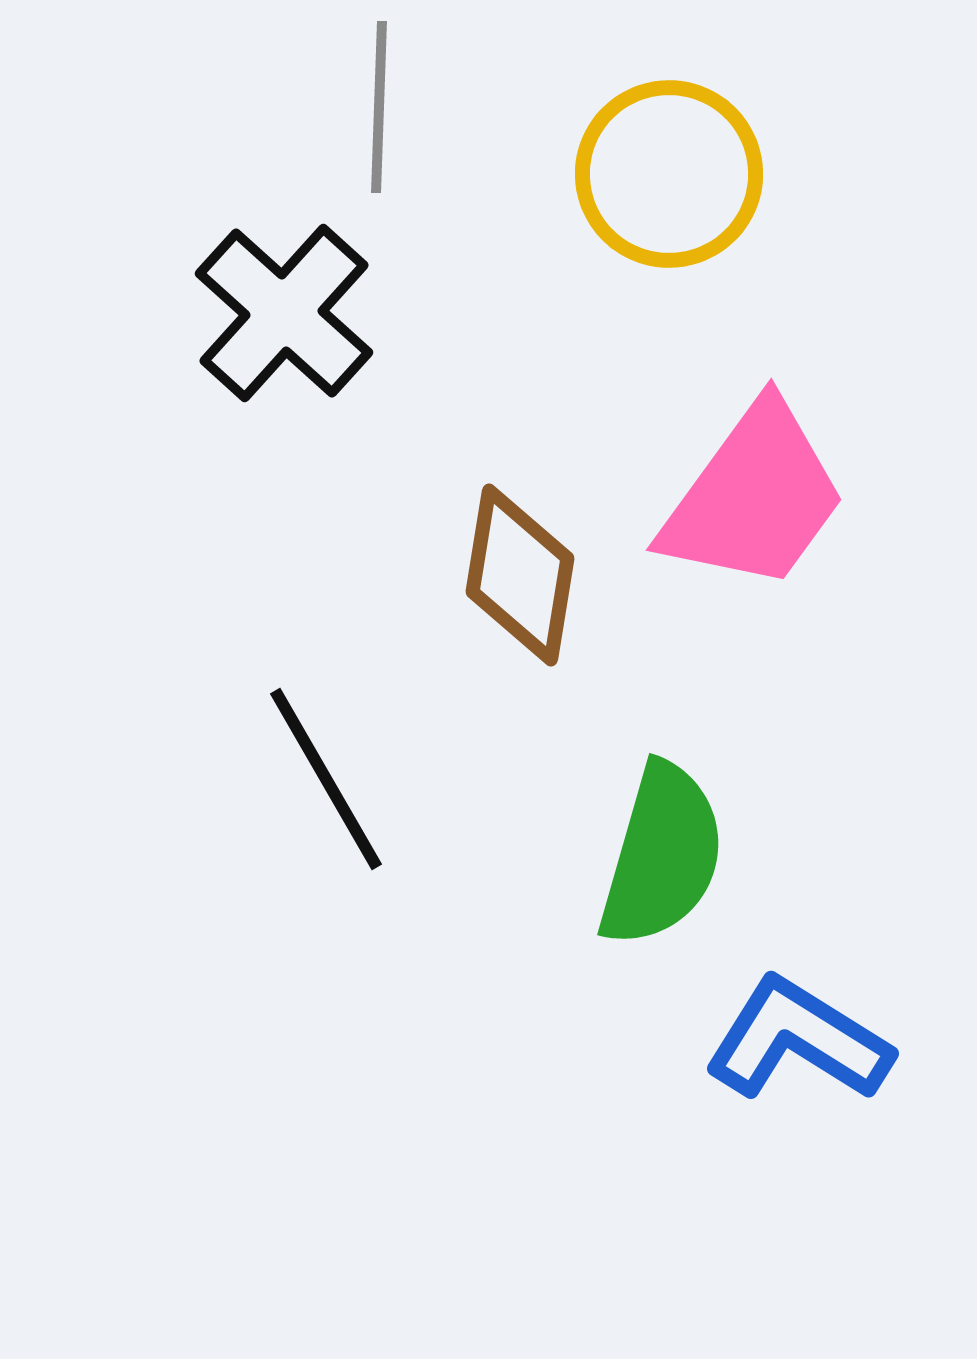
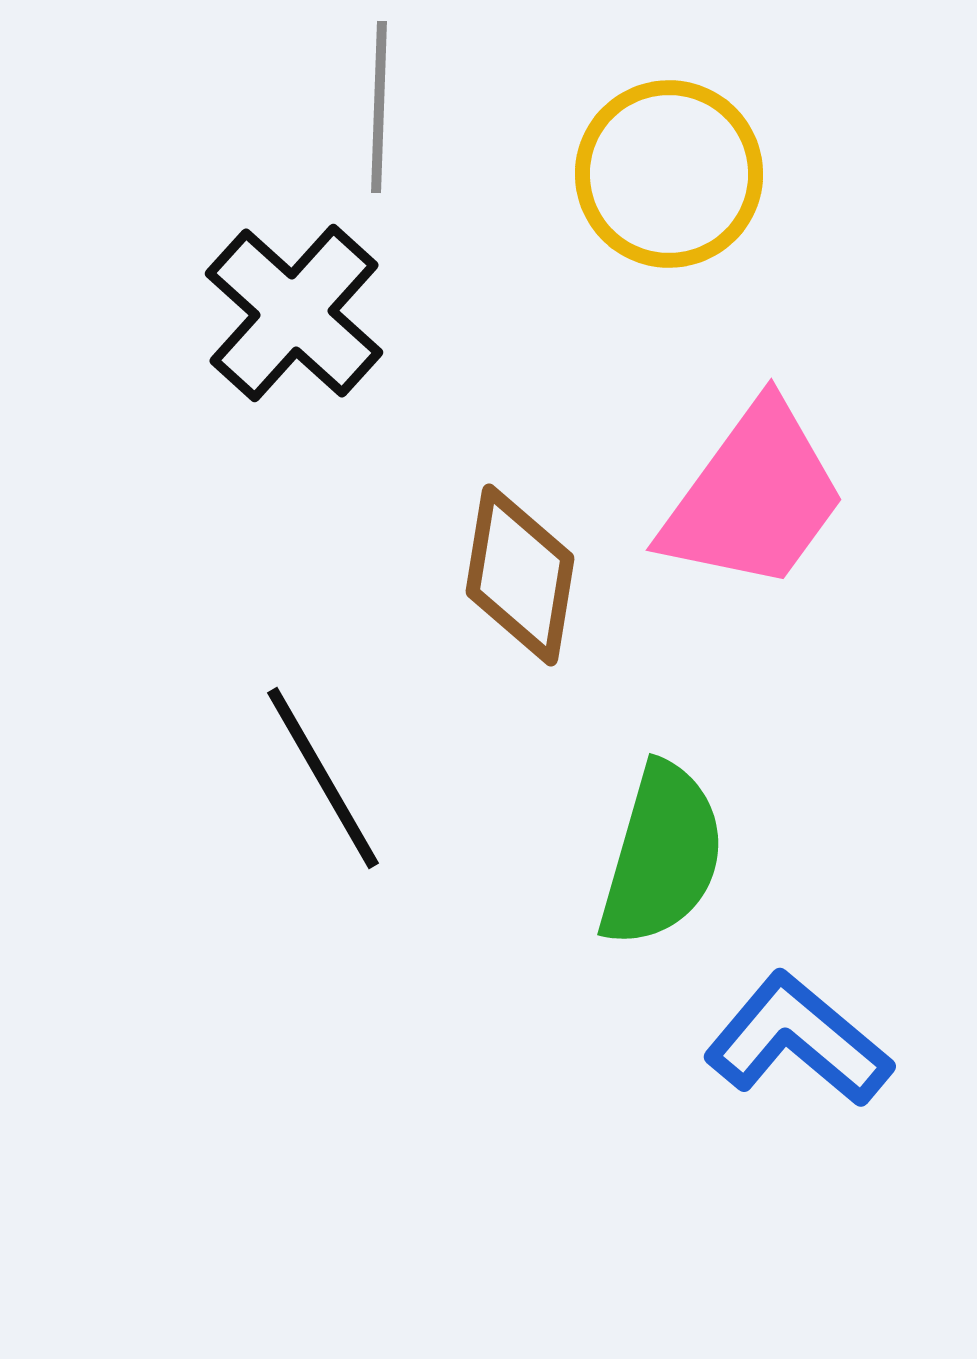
black cross: moved 10 px right
black line: moved 3 px left, 1 px up
blue L-shape: rotated 8 degrees clockwise
